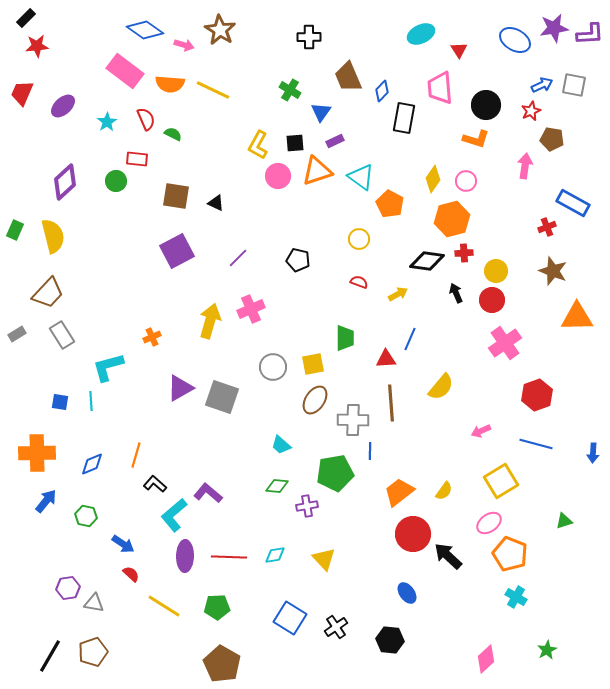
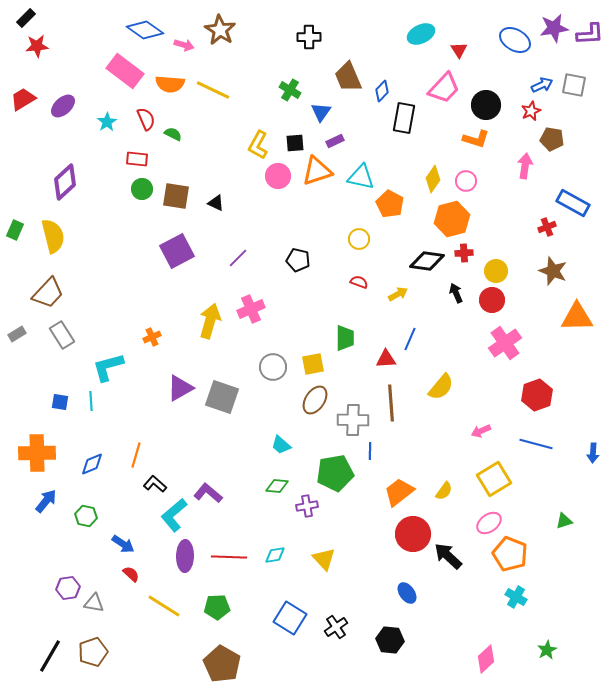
pink trapezoid at (440, 88): moved 4 px right; rotated 132 degrees counterclockwise
red trapezoid at (22, 93): moved 1 px right, 6 px down; rotated 36 degrees clockwise
cyan triangle at (361, 177): rotated 24 degrees counterclockwise
green circle at (116, 181): moved 26 px right, 8 px down
yellow square at (501, 481): moved 7 px left, 2 px up
